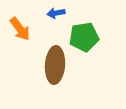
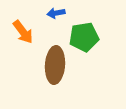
orange arrow: moved 3 px right, 3 px down
